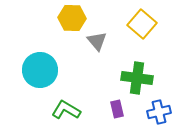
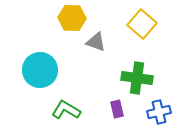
gray triangle: moved 1 px left, 1 px down; rotated 30 degrees counterclockwise
